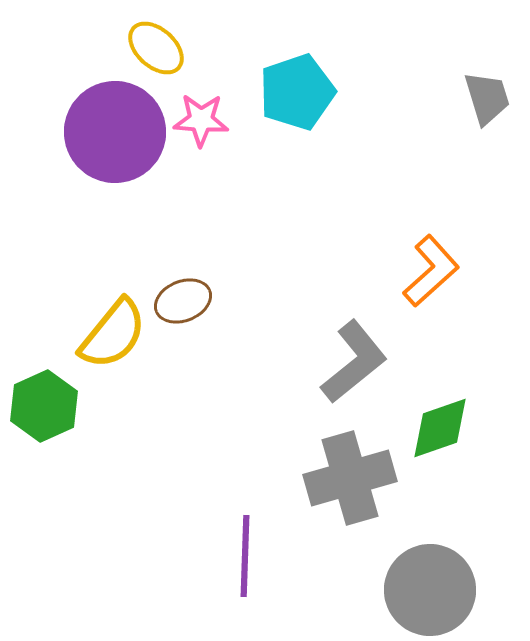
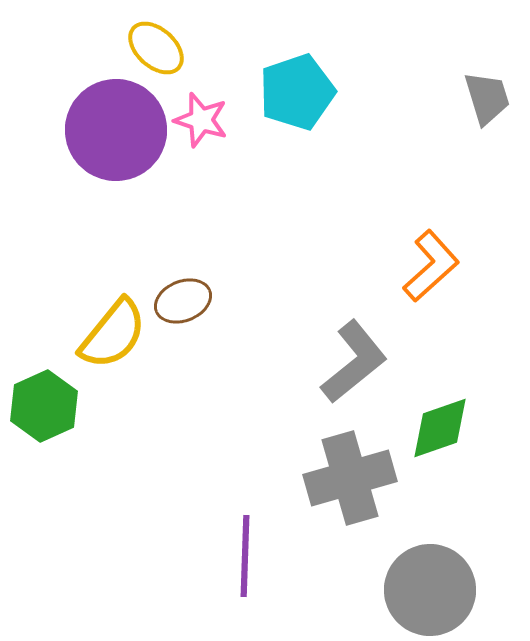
pink star: rotated 14 degrees clockwise
purple circle: moved 1 px right, 2 px up
orange L-shape: moved 5 px up
